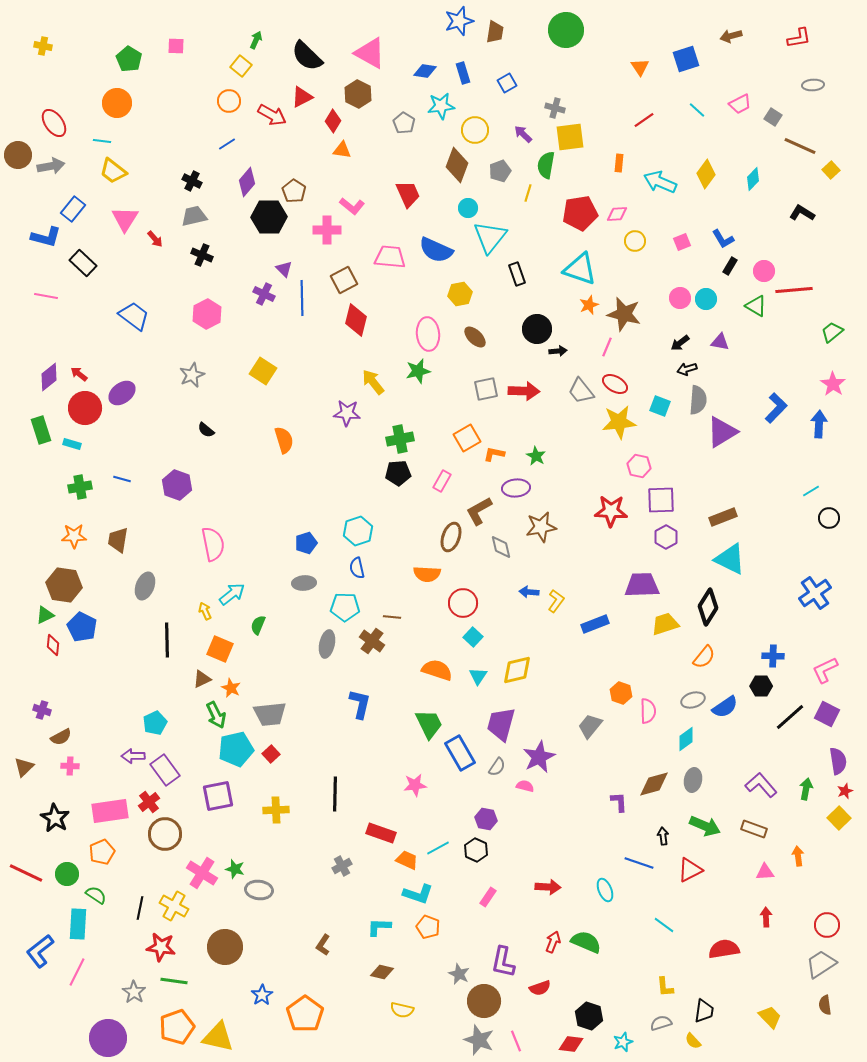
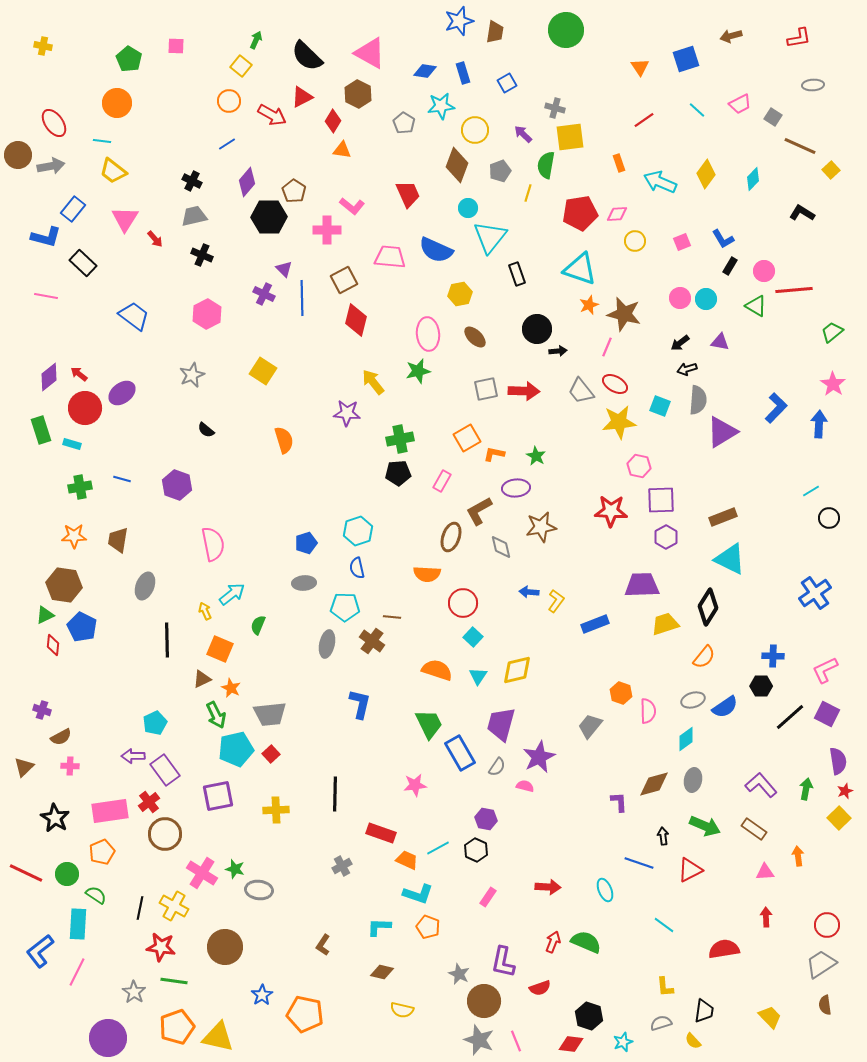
orange rectangle at (619, 163): rotated 24 degrees counterclockwise
brown rectangle at (754, 829): rotated 15 degrees clockwise
orange pentagon at (305, 1014): rotated 24 degrees counterclockwise
